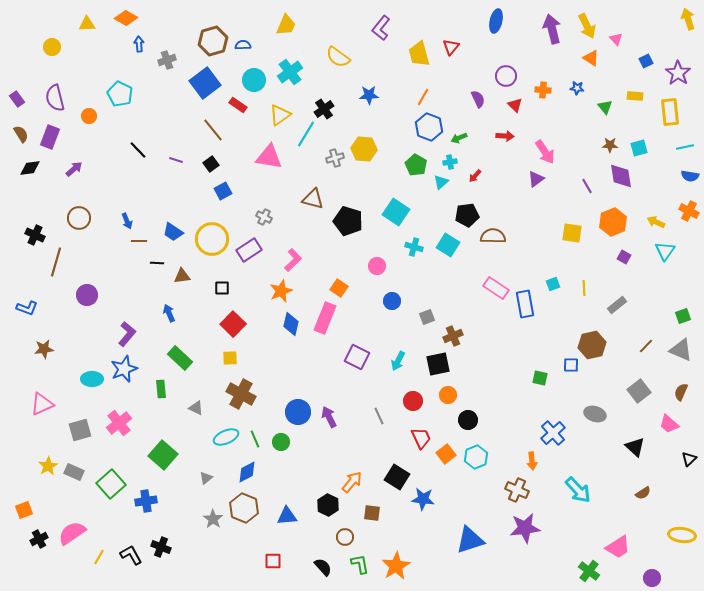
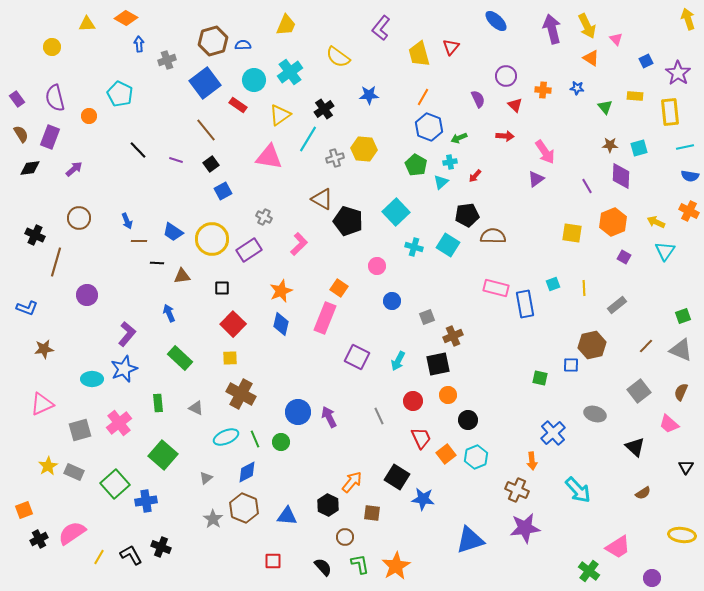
blue ellipse at (496, 21): rotated 60 degrees counterclockwise
brown line at (213, 130): moved 7 px left
cyan line at (306, 134): moved 2 px right, 5 px down
purple diamond at (621, 176): rotated 12 degrees clockwise
brown triangle at (313, 199): moved 9 px right; rotated 15 degrees clockwise
cyan square at (396, 212): rotated 12 degrees clockwise
pink L-shape at (293, 260): moved 6 px right, 16 px up
pink rectangle at (496, 288): rotated 20 degrees counterclockwise
blue diamond at (291, 324): moved 10 px left
green rectangle at (161, 389): moved 3 px left, 14 px down
black triangle at (689, 459): moved 3 px left, 8 px down; rotated 14 degrees counterclockwise
green square at (111, 484): moved 4 px right
blue triangle at (287, 516): rotated 10 degrees clockwise
